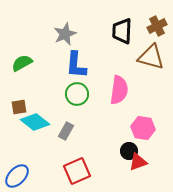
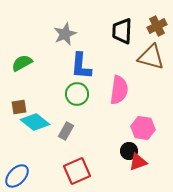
blue L-shape: moved 5 px right, 1 px down
